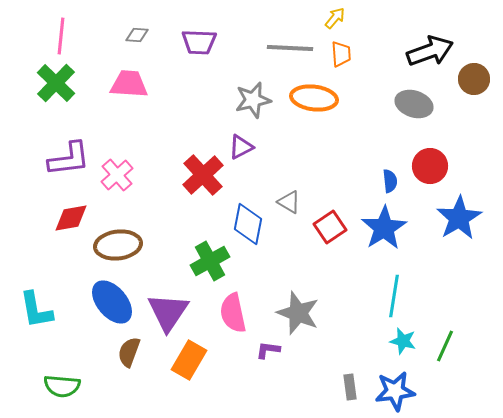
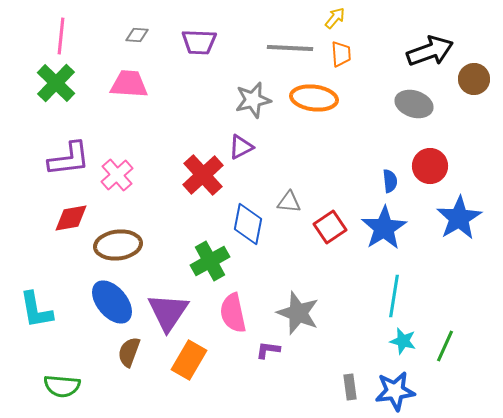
gray triangle at (289, 202): rotated 25 degrees counterclockwise
